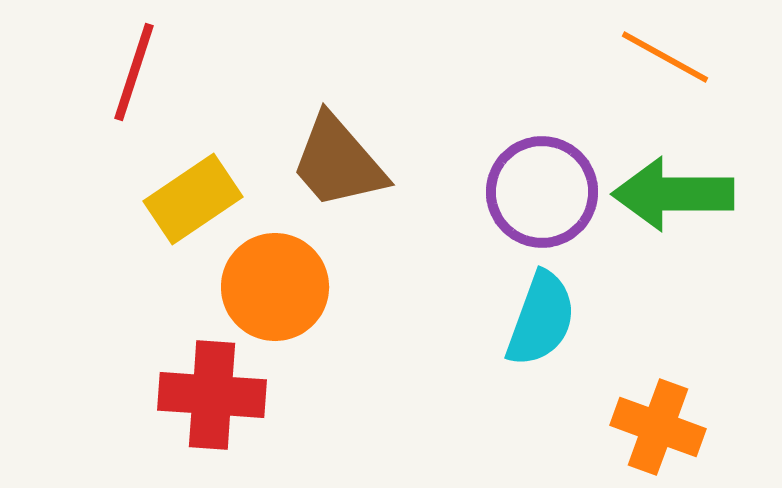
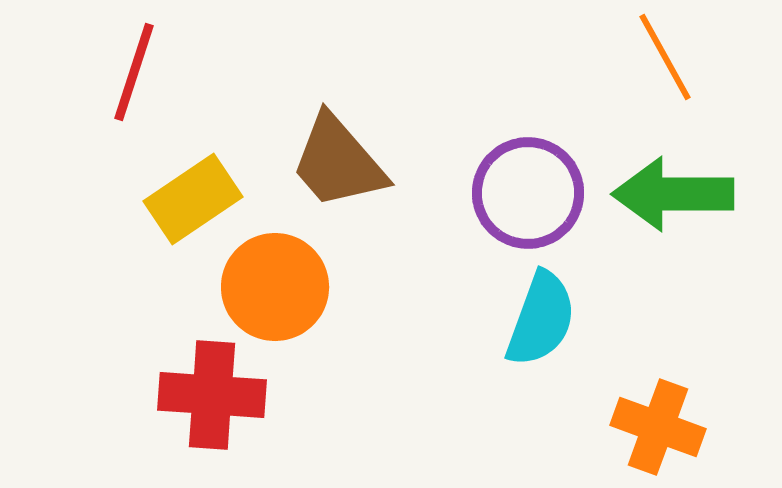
orange line: rotated 32 degrees clockwise
purple circle: moved 14 px left, 1 px down
